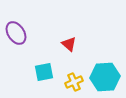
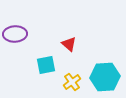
purple ellipse: moved 1 px left, 1 px down; rotated 60 degrees counterclockwise
cyan square: moved 2 px right, 7 px up
yellow cross: moved 2 px left; rotated 12 degrees counterclockwise
